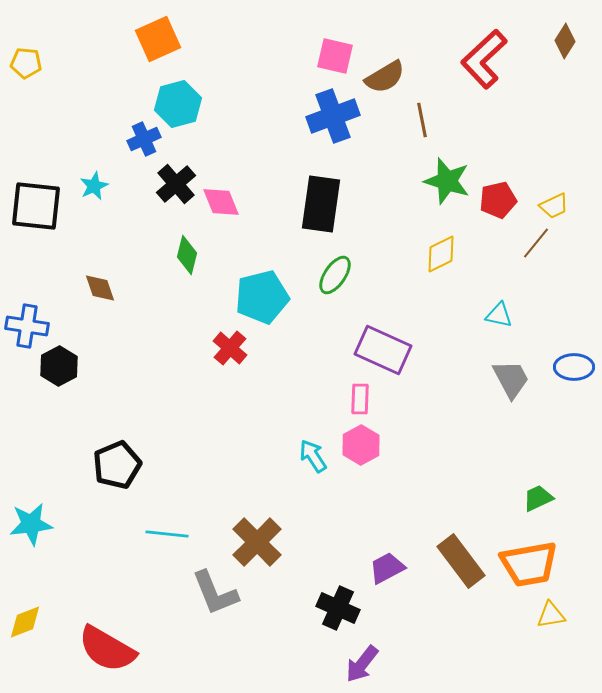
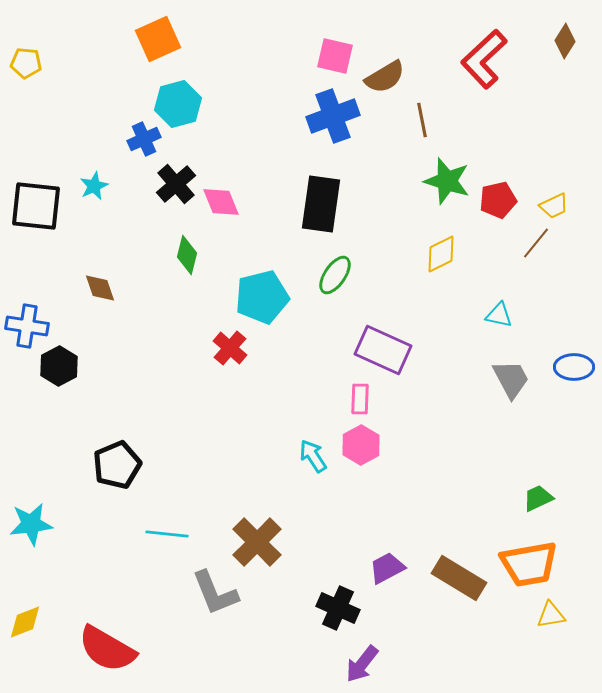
brown rectangle at (461, 561): moved 2 px left, 17 px down; rotated 22 degrees counterclockwise
